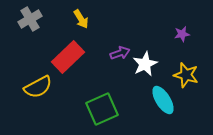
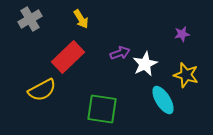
yellow semicircle: moved 4 px right, 3 px down
green square: rotated 32 degrees clockwise
